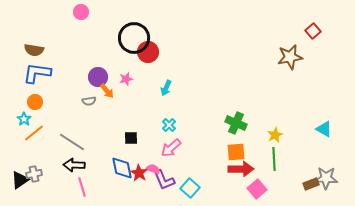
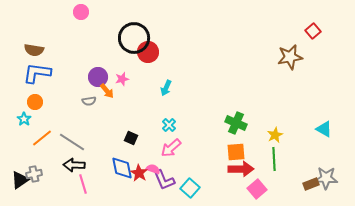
pink star: moved 4 px left
orange line: moved 8 px right, 5 px down
black square: rotated 24 degrees clockwise
pink line: moved 1 px right, 3 px up
